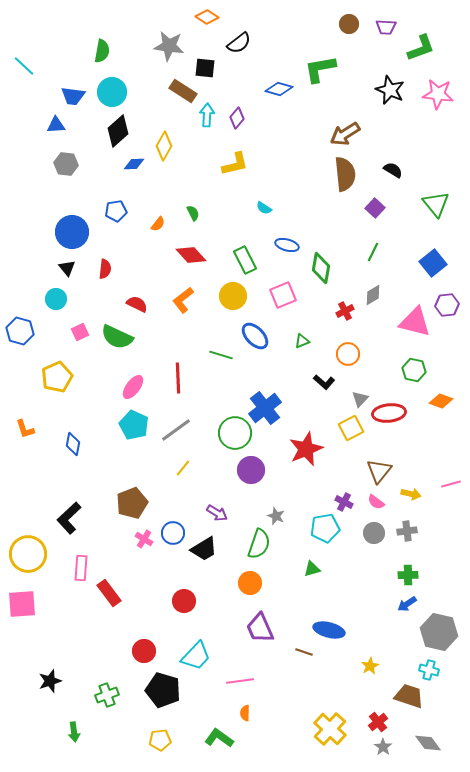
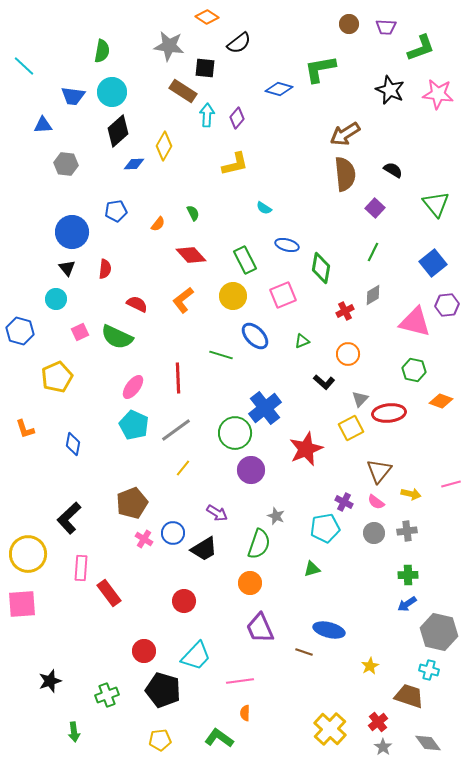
blue triangle at (56, 125): moved 13 px left
